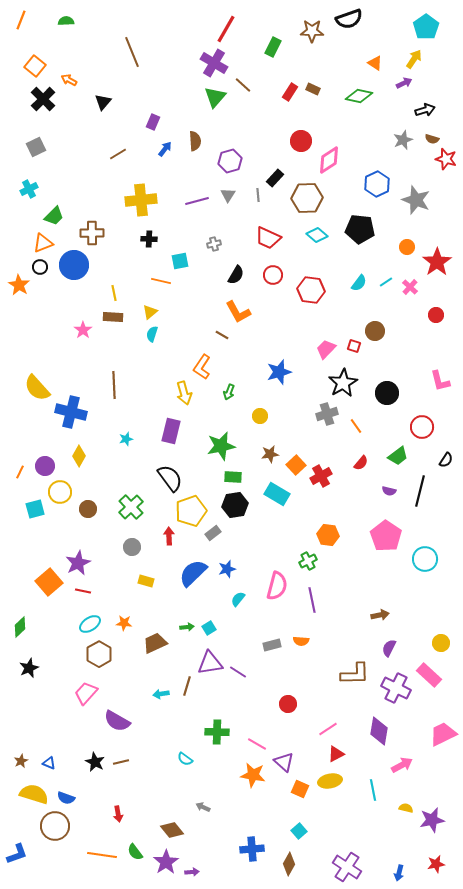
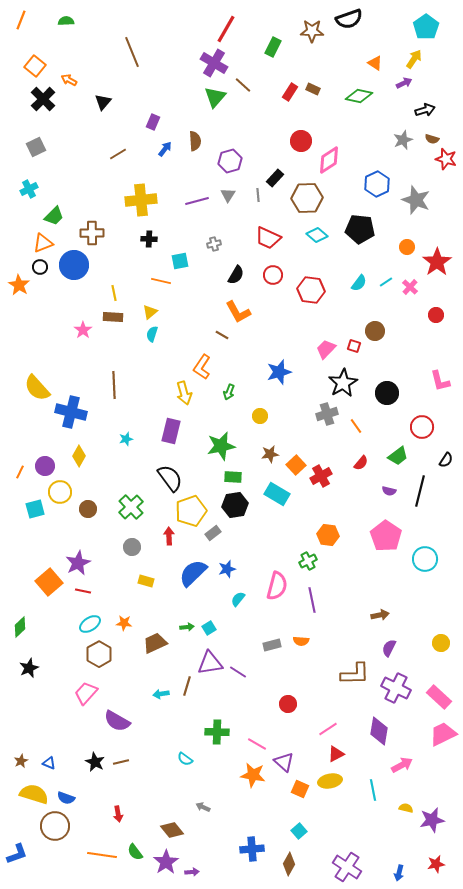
pink rectangle at (429, 675): moved 10 px right, 22 px down
